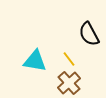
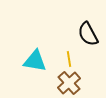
black semicircle: moved 1 px left
yellow line: rotated 28 degrees clockwise
